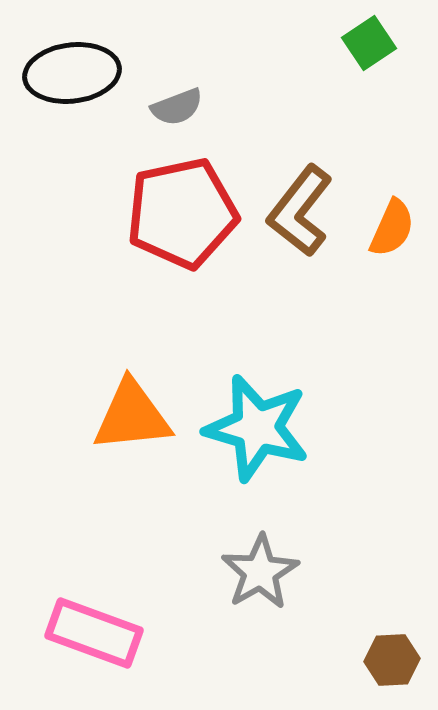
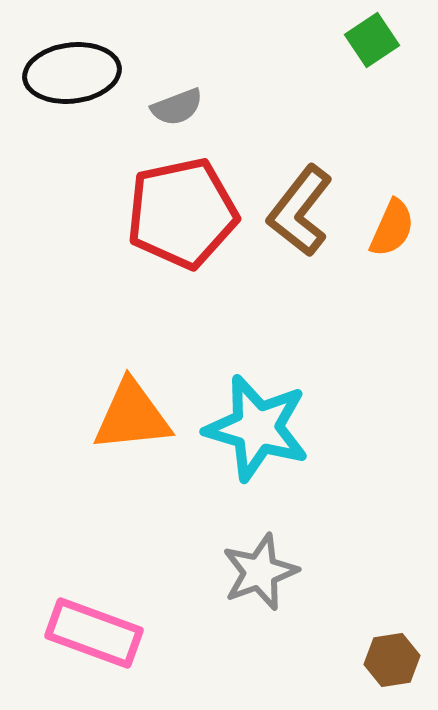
green square: moved 3 px right, 3 px up
gray star: rotated 10 degrees clockwise
brown hexagon: rotated 6 degrees counterclockwise
